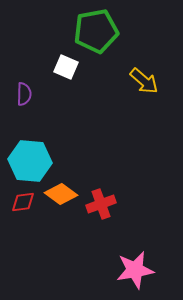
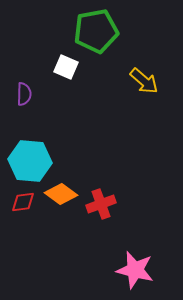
pink star: rotated 24 degrees clockwise
